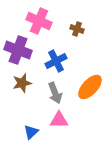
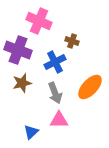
brown cross: moved 5 px left, 12 px down
blue cross: moved 1 px left, 1 px down
